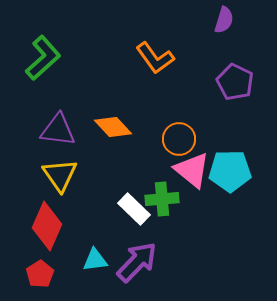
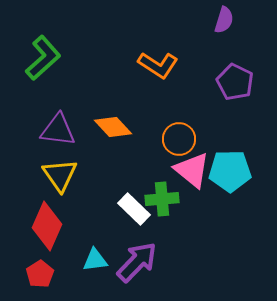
orange L-shape: moved 3 px right, 7 px down; rotated 21 degrees counterclockwise
